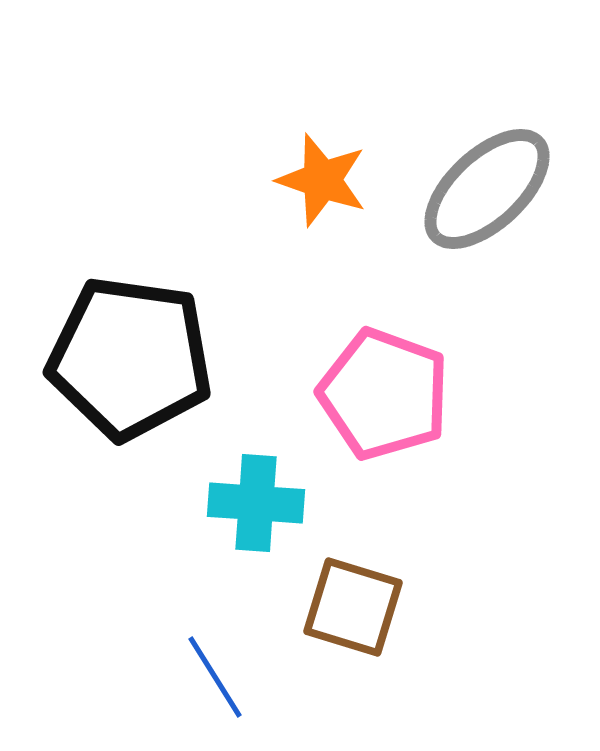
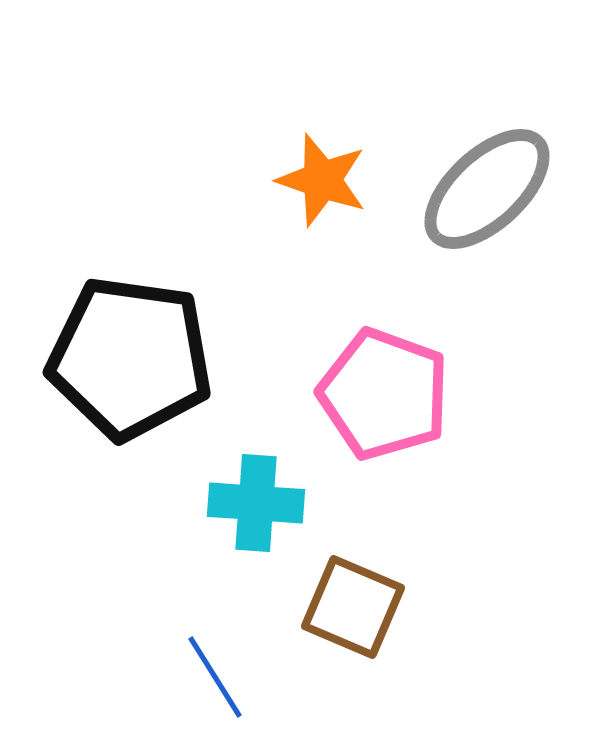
brown square: rotated 6 degrees clockwise
